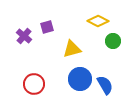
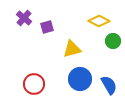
yellow diamond: moved 1 px right
purple cross: moved 18 px up
blue semicircle: moved 4 px right
